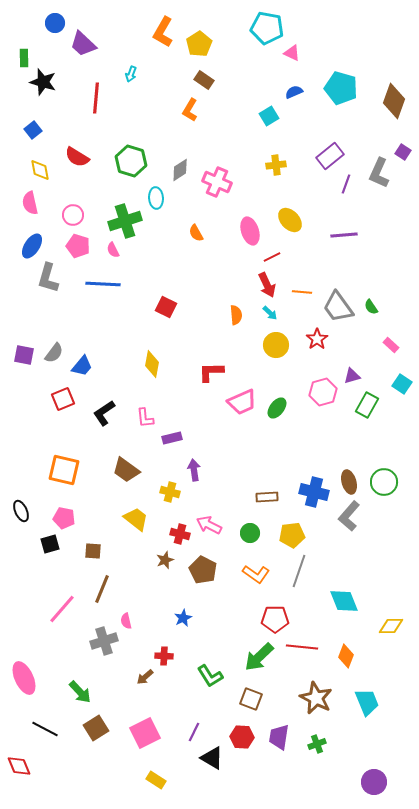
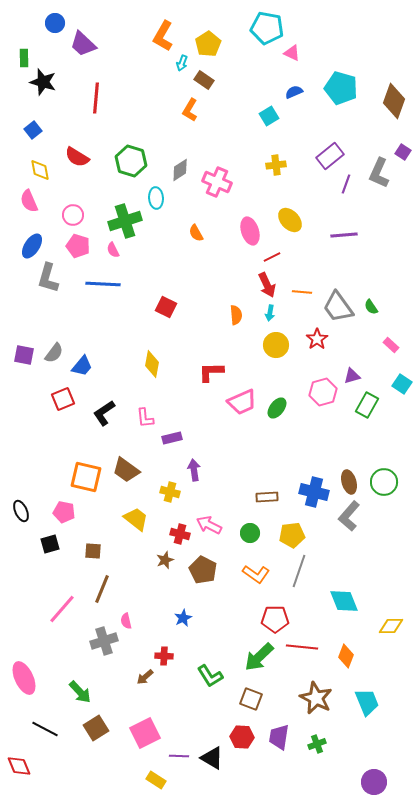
orange L-shape at (163, 32): moved 4 px down
yellow pentagon at (199, 44): moved 9 px right
cyan arrow at (131, 74): moved 51 px right, 11 px up
pink semicircle at (30, 203): moved 1 px left, 2 px up; rotated 10 degrees counterclockwise
cyan arrow at (270, 313): rotated 56 degrees clockwise
orange square at (64, 470): moved 22 px right, 7 px down
pink pentagon at (64, 518): moved 6 px up
purple line at (194, 732): moved 15 px left, 24 px down; rotated 66 degrees clockwise
